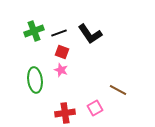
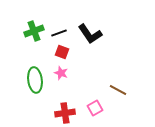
pink star: moved 3 px down
